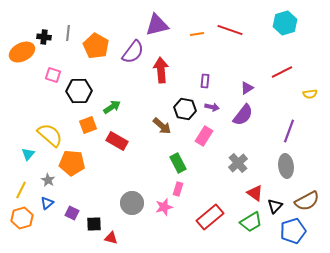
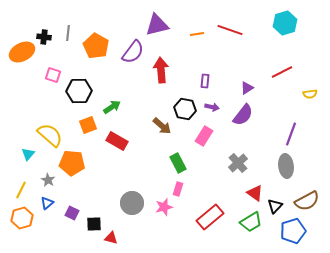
purple line at (289, 131): moved 2 px right, 3 px down
